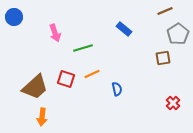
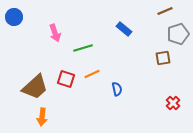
gray pentagon: rotated 15 degrees clockwise
